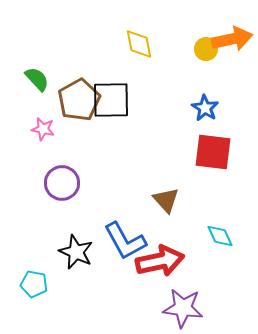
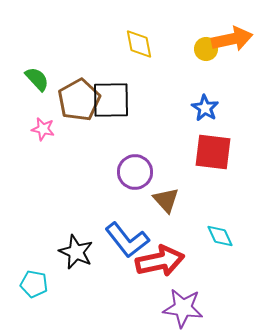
purple circle: moved 73 px right, 11 px up
blue L-shape: moved 2 px right, 1 px up; rotated 9 degrees counterclockwise
